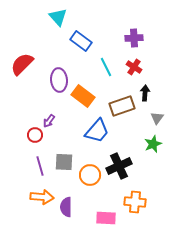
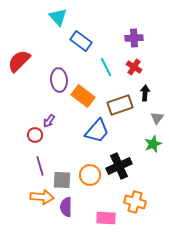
red semicircle: moved 3 px left, 3 px up
brown rectangle: moved 2 px left, 1 px up
gray square: moved 2 px left, 18 px down
orange cross: rotated 10 degrees clockwise
